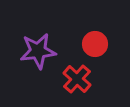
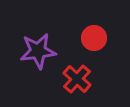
red circle: moved 1 px left, 6 px up
